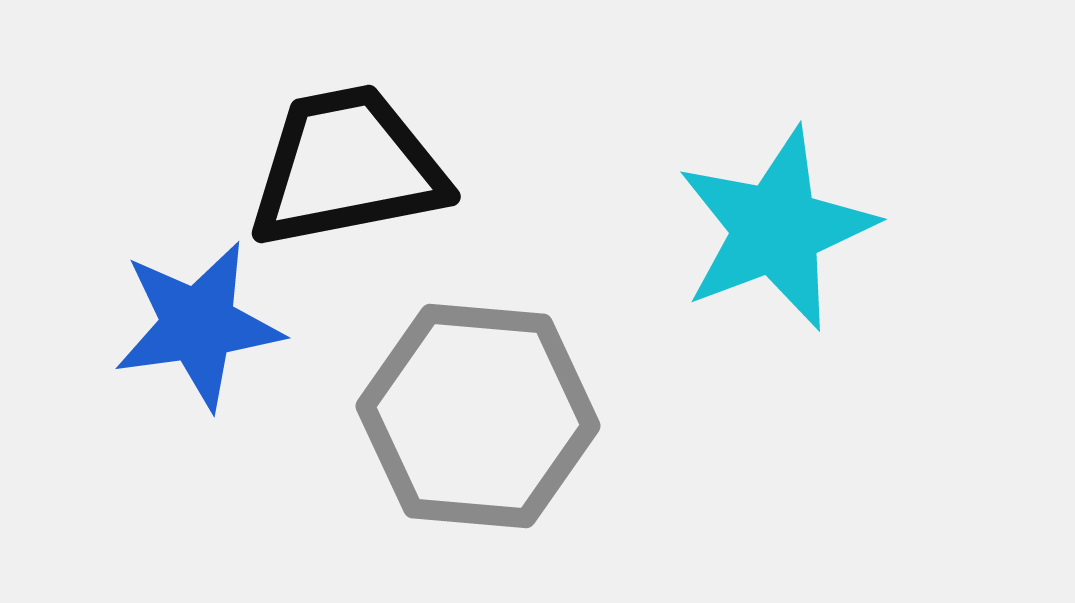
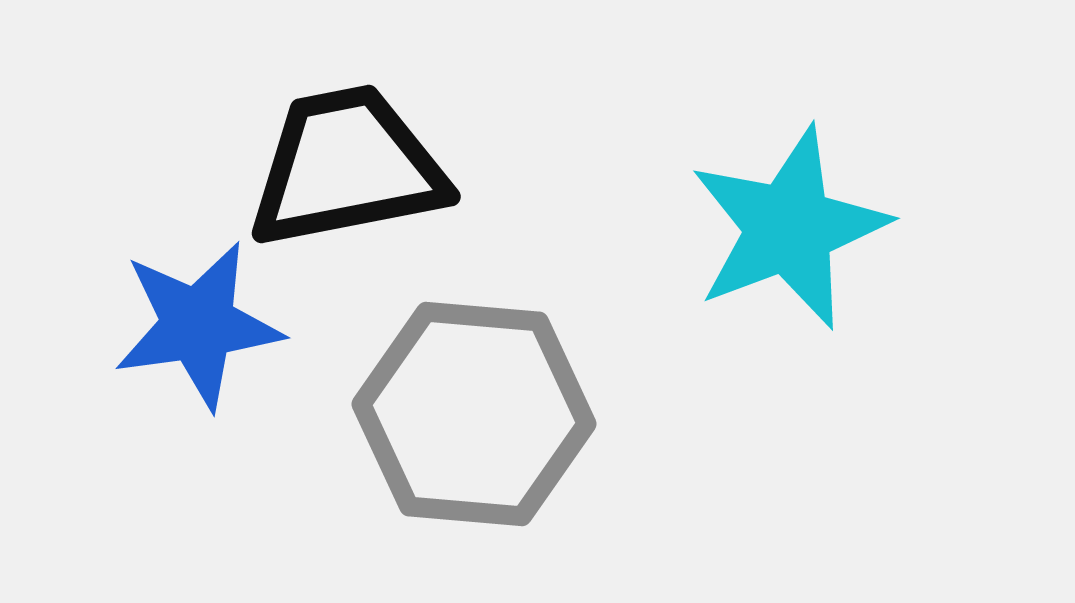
cyan star: moved 13 px right, 1 px up
gray hexagon: moved 4 px left, 2 px up
